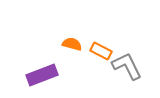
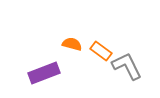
orange rectangle: rotated 10 degrees clockwise
purple rectangle: moved 2 px right, 2 px up
